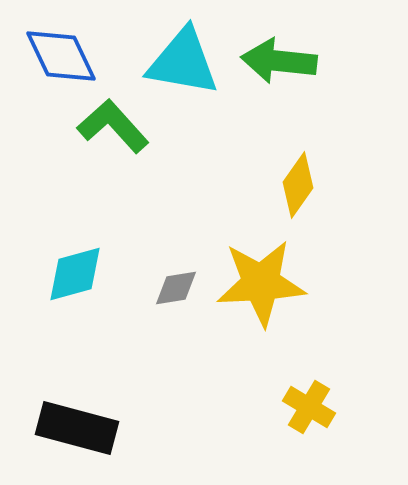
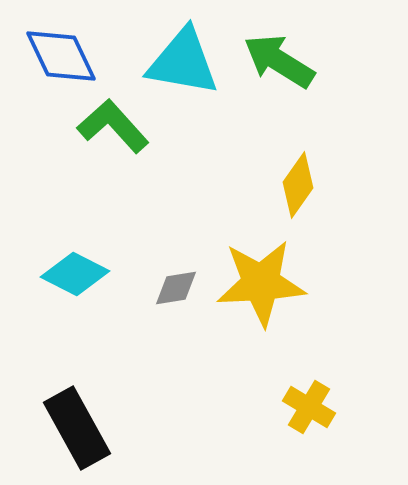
green arrow: rotated 26 degrees clockwise
cyan diamond: rotated 42 degrees clockwise
black rectangle: rotated 46 degrees clockwise
